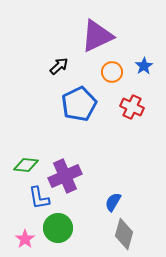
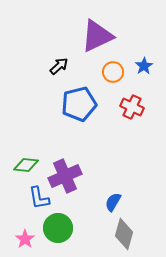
orange circle: moved 1 px right
blue pentagon: rotated 12 degrees clockwise
